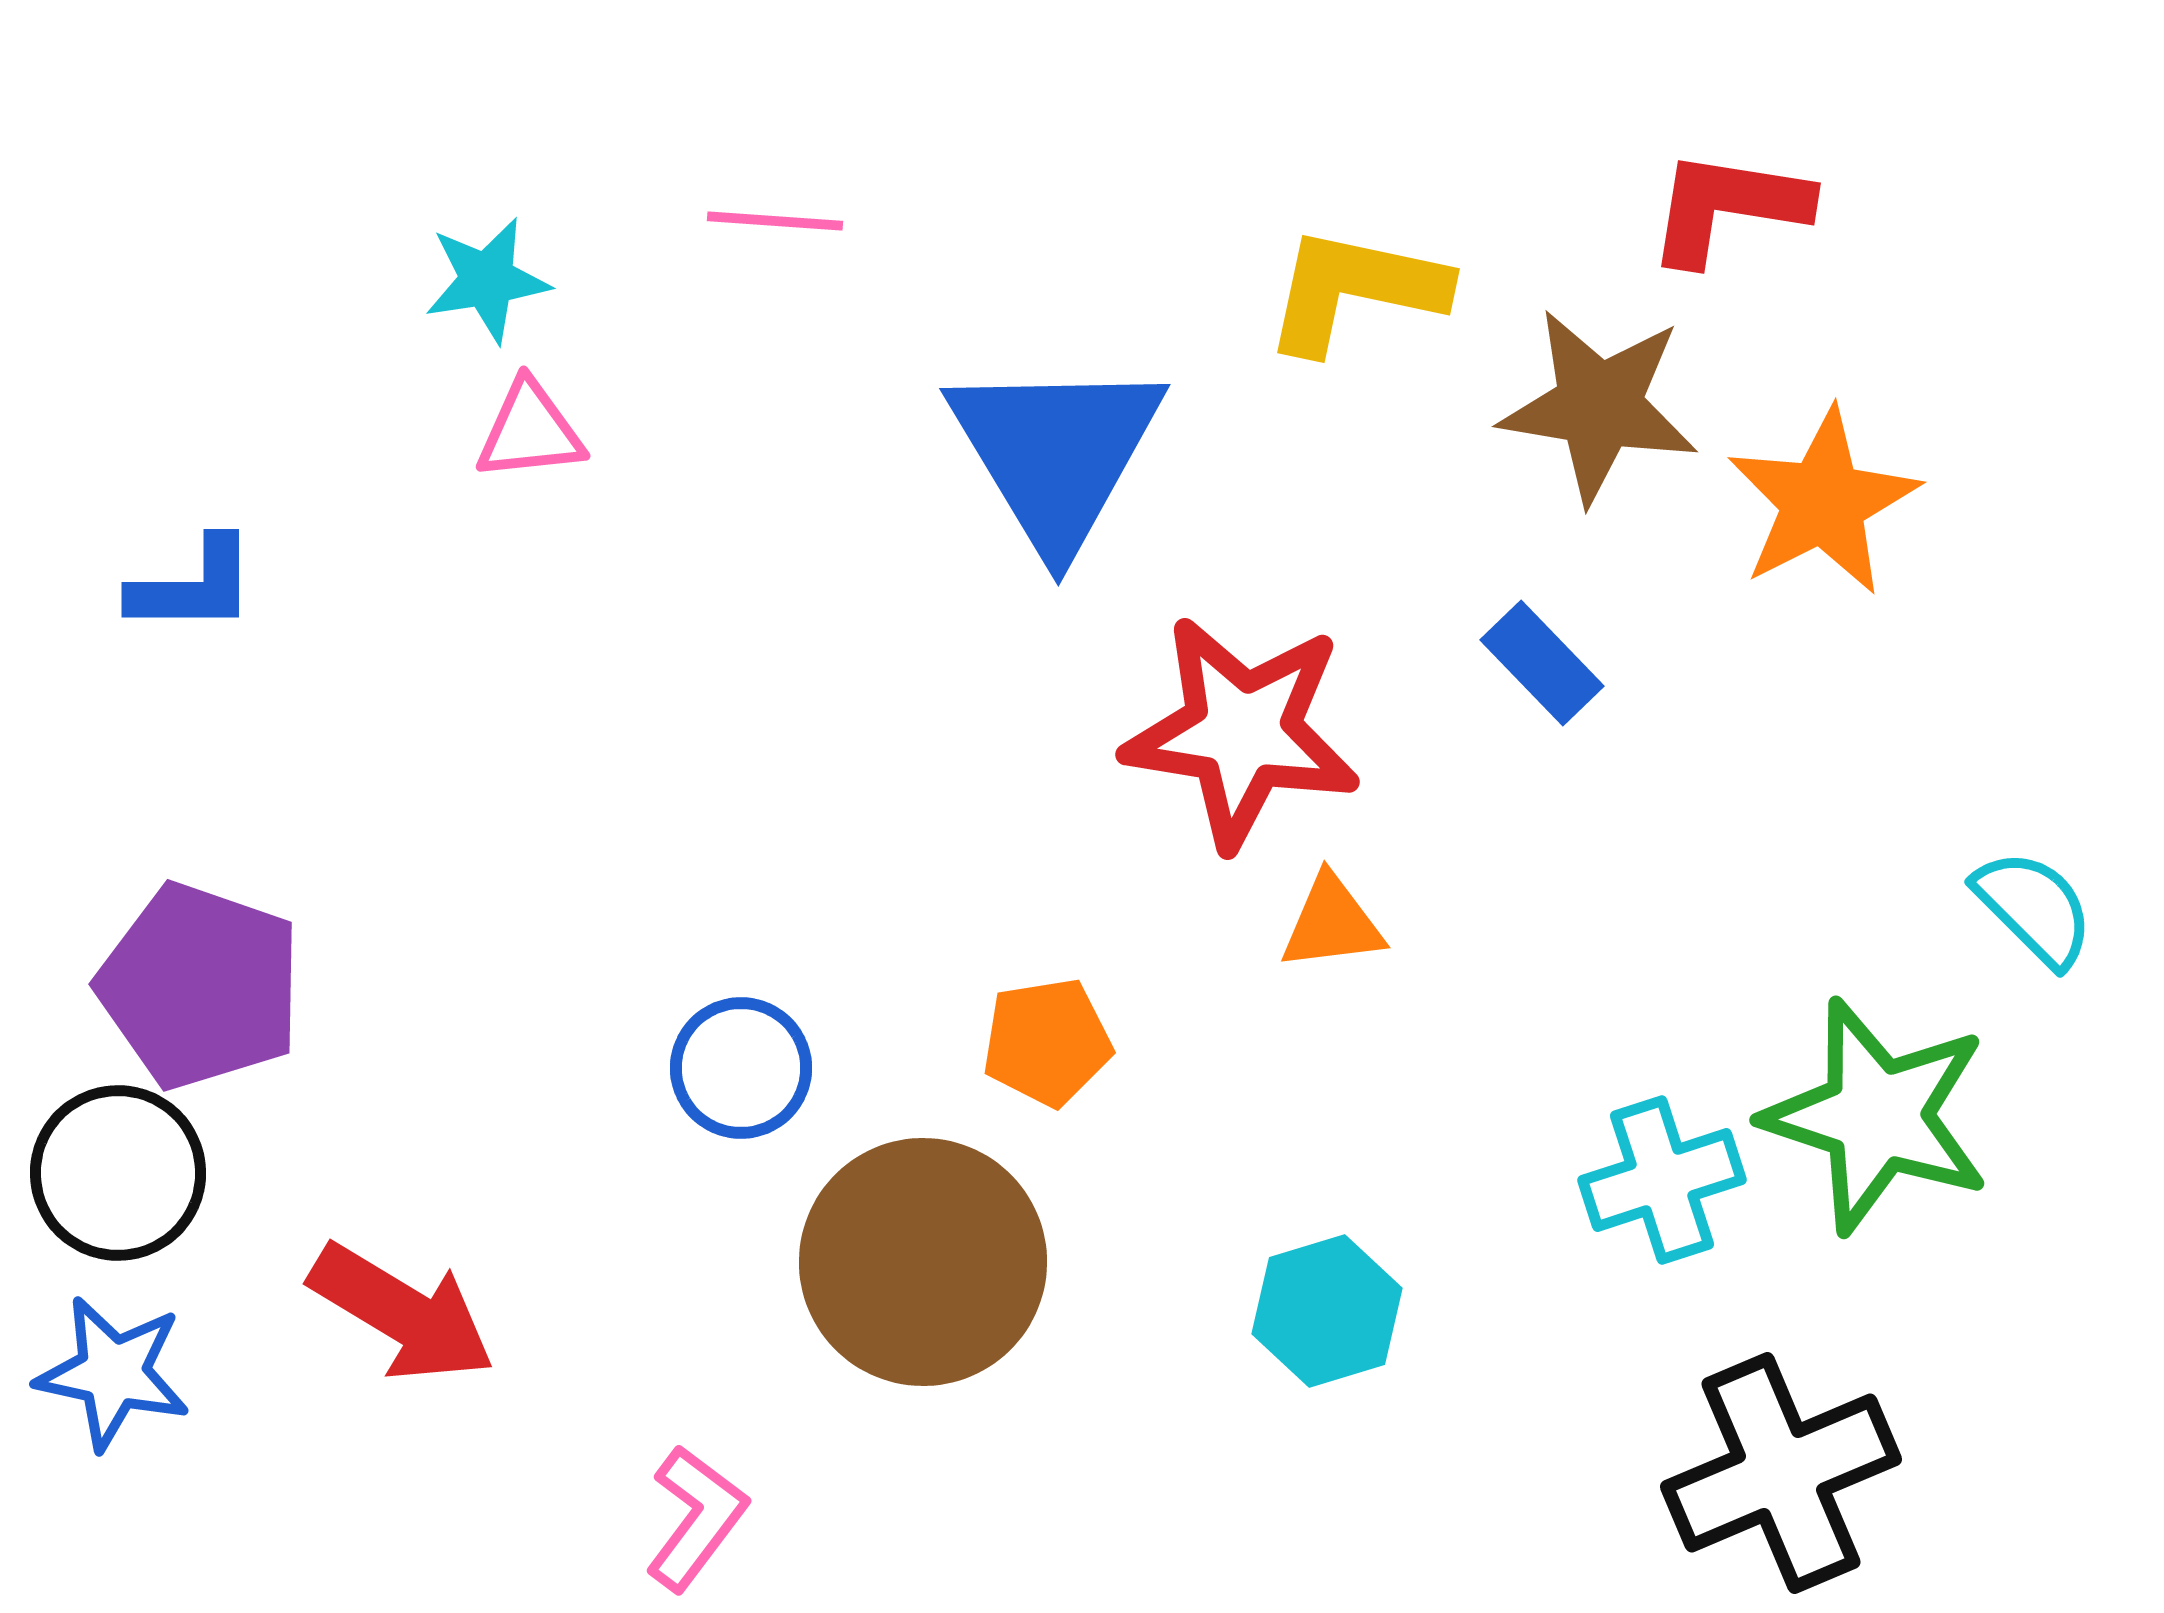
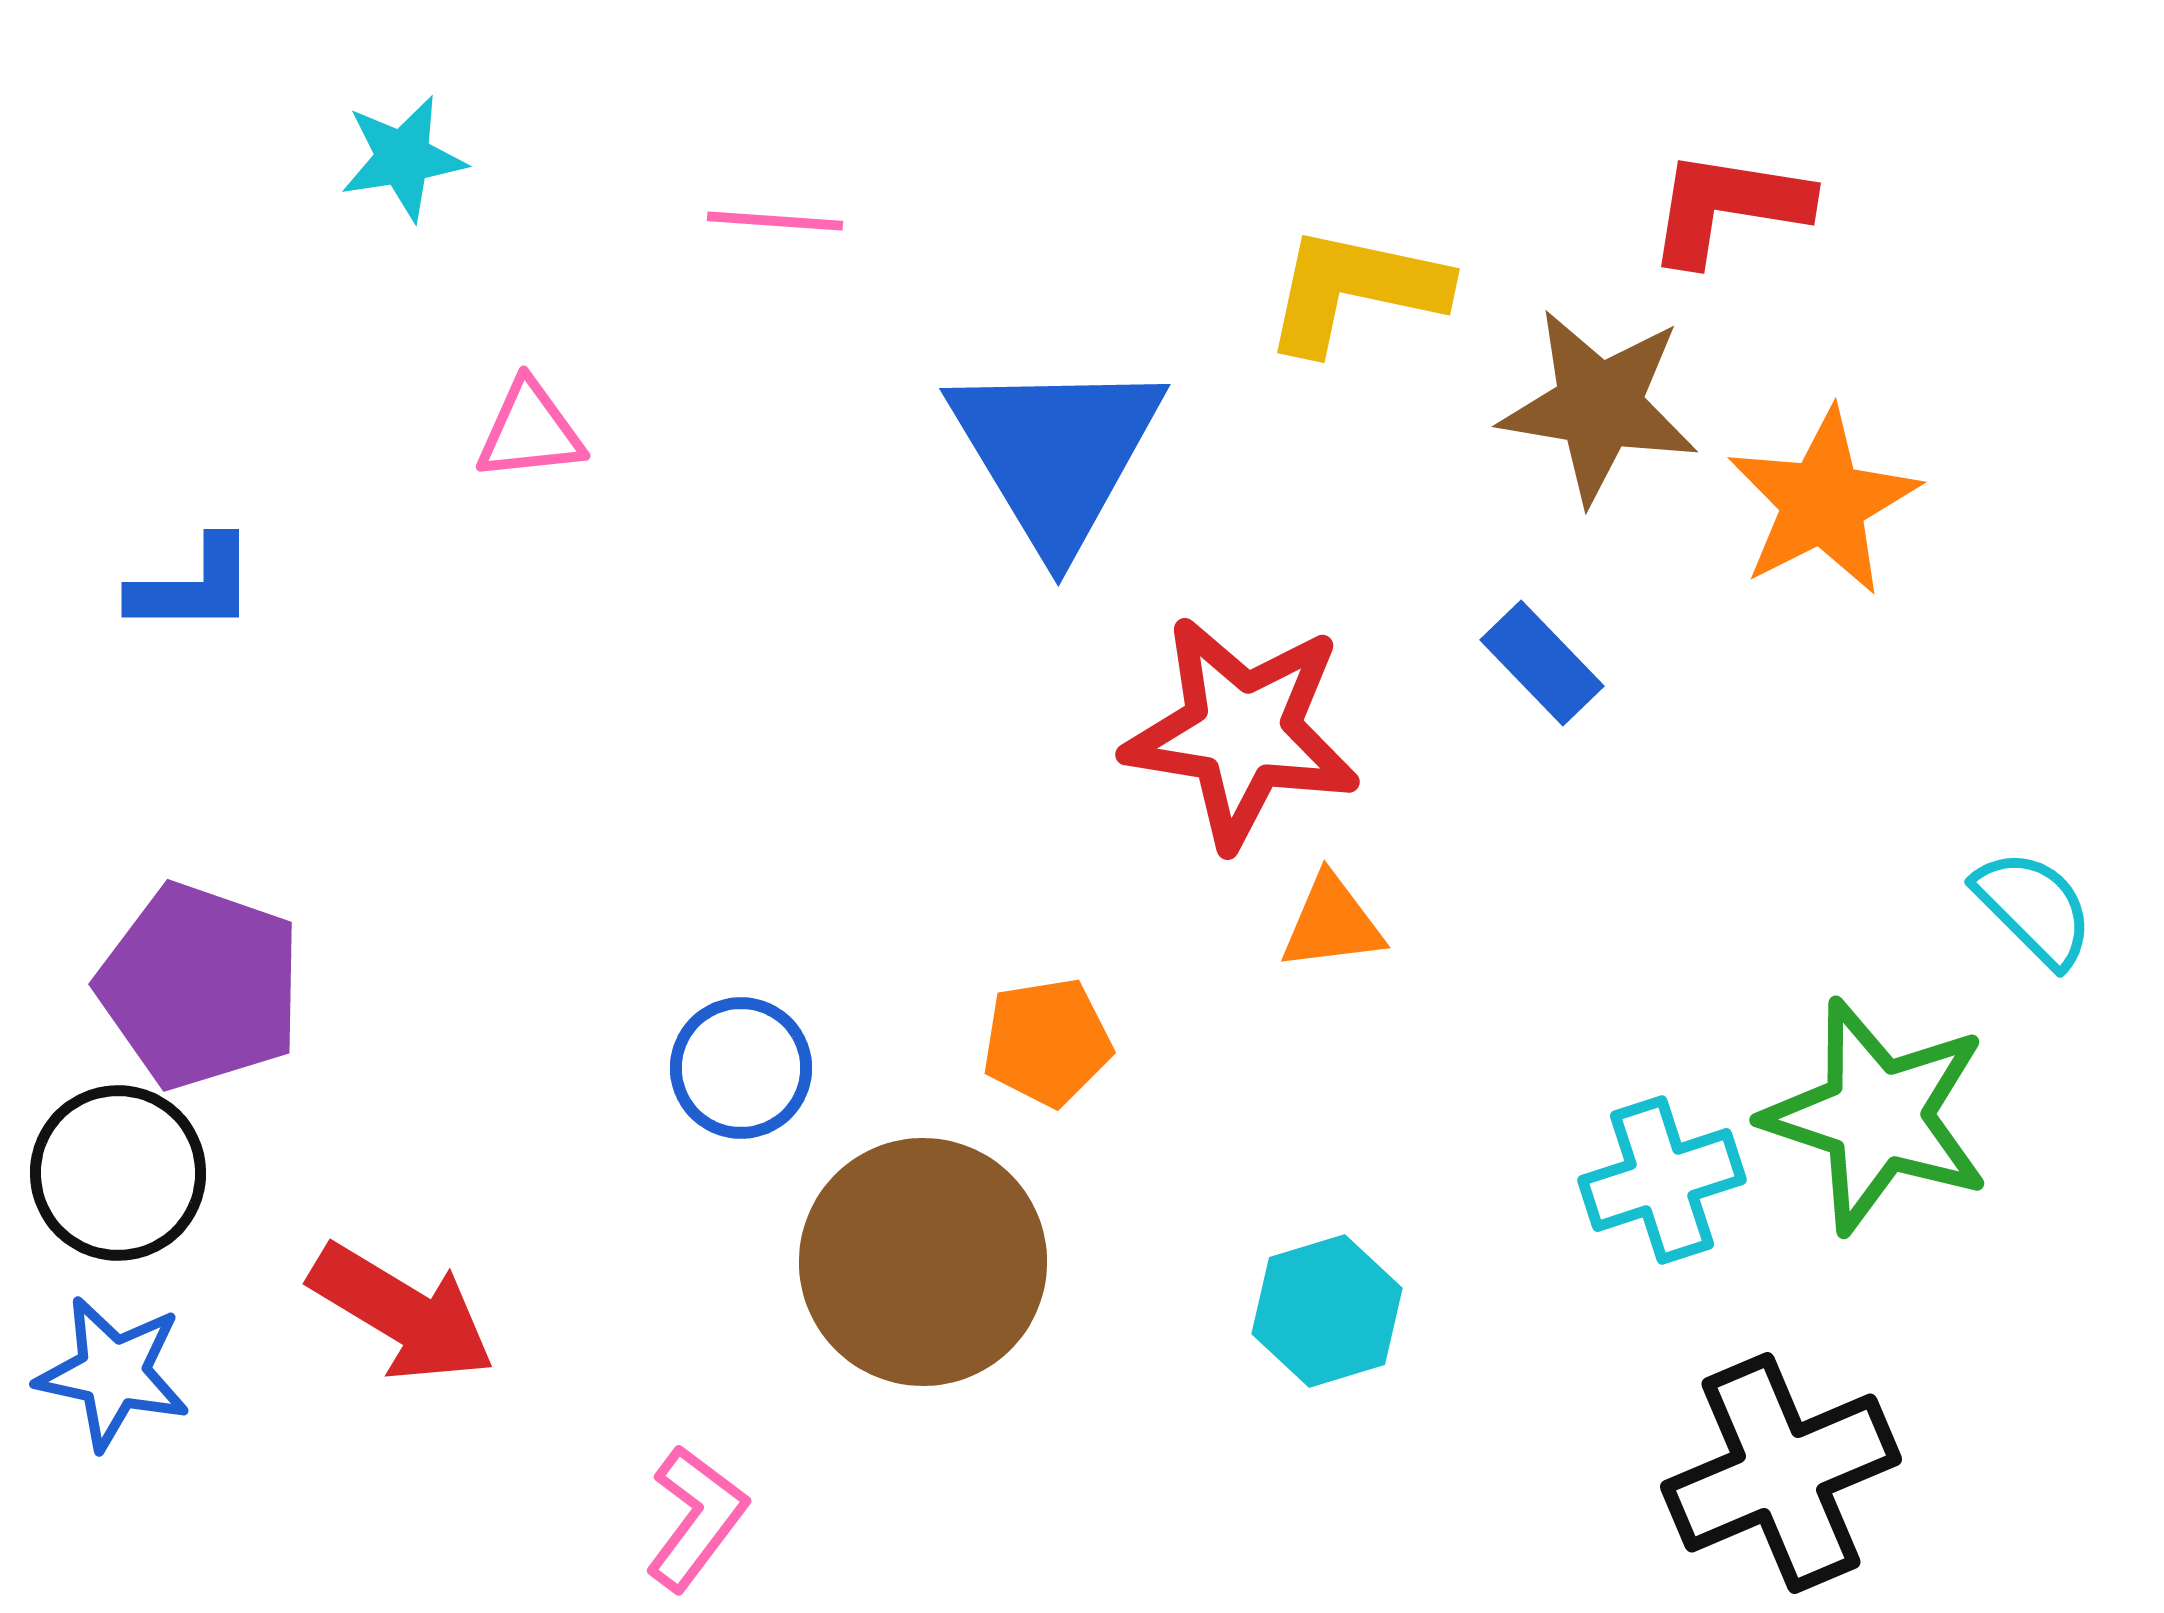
cyan star: moved 84 px left, 122 px up
